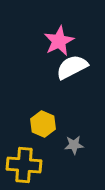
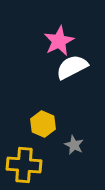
gray star: rotated 30 degrees clockwise
